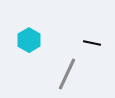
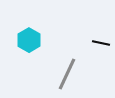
black line: moved 9 px right
